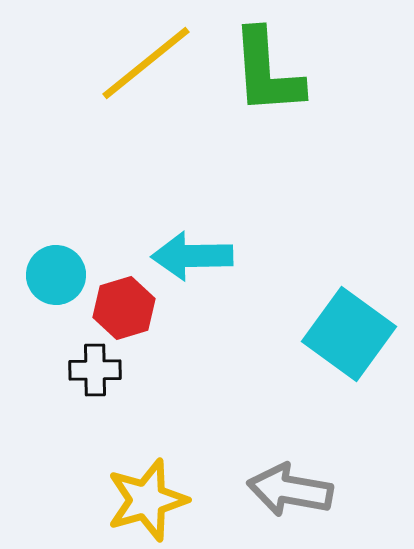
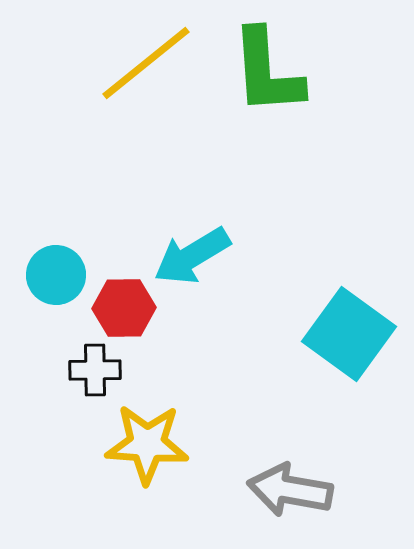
cyan arrow: rotated 30 degrees counterclockwise
red hexagon: rotated 16 degrees clockwise
yellow star: moved 56 px up; rotated 20 degrees clockwise
